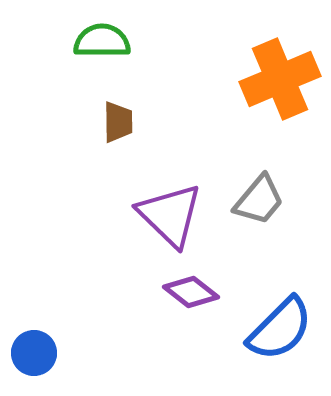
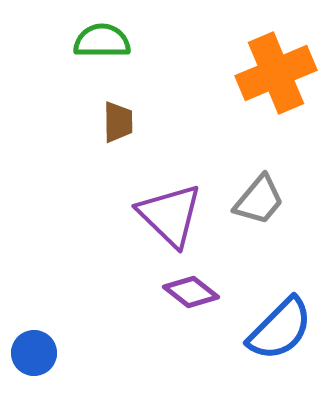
orange cross: moved 4 px left, 6 px up
